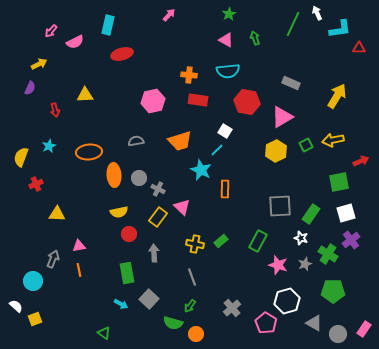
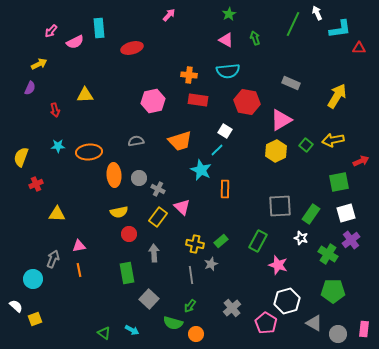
cyan rectangle at (108, 25): moved 9 px left, 3 px down; rotated 18 degrees counterclockwise
red ellipse at (122, 54): moved 10 px right, 6 px up
pink triangle at (282, 117): moved 1 px left, 3 px down
green square at (306, 145): rotated 24 degrees counterclockwise
cyan star at (49, 146): moved 9 px right; rotated 24 degrees clockwise
gray star at (305, 264): moved 94 px left
gray line at (192, 277): moved 1 px left, 2 px up; rotated 12 degrees clockwise
cyan circle at (33, 281): moved 2 px up
cyan arrow at (121, 304): moved 11 px right, 26 px down
pink rectangle at (364, 329): rotated 28 degrees counterclockwise
